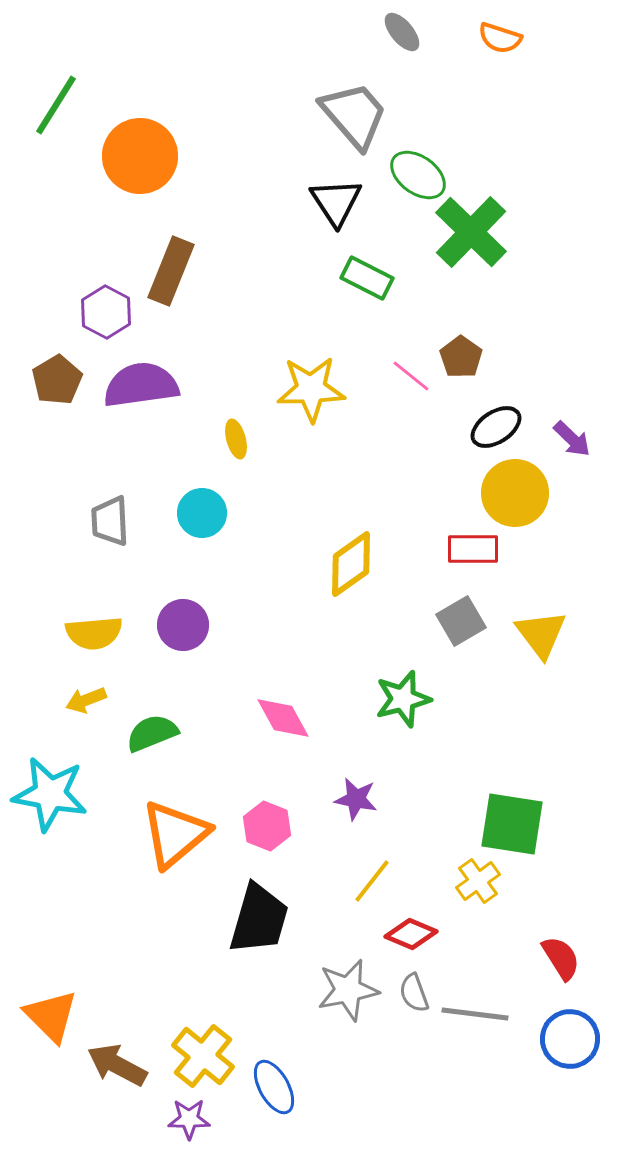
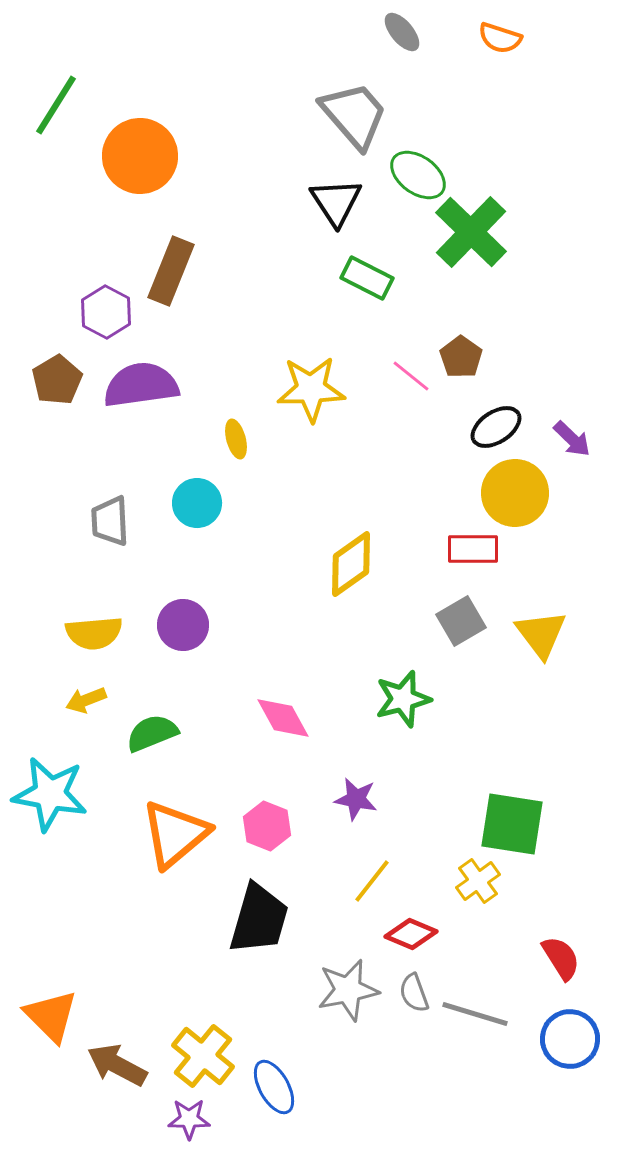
cyan circle at (202, 513): moved 5 px left, 10 px up
gray line at (475, 1014): rotated 10 degrees clockwise
